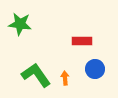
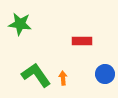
blue circle: moved 10 px right, 5 px down
orange arrow: moved 2 px left
